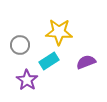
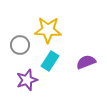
yellow star: moved 11 px left, 2 px up
cyan rectangle: moved 1 px right; rotated 24 degrees counterclockwise
purple star: rotated 20 degrees clockwise
